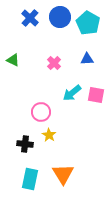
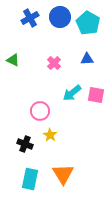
blue cross: rotated 18 degrees clockwise
pink circle: moved 1 px left, 1 px up
yellow star: moved 1 px right
black cross: rotated 14 degrees clockwise
